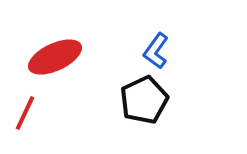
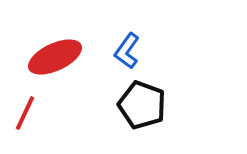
blue L-shape: moved 29 px left
black pentagon: moved 2 px left, 5 px down; rotated 27 degrees counterclockwise
